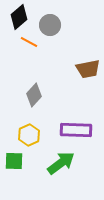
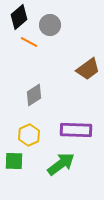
brown trapezoid: rotated 25 degrees counterclockwise
gray diamond: rotated 15 degrees clockwise
green arrow: moved 1 px down
